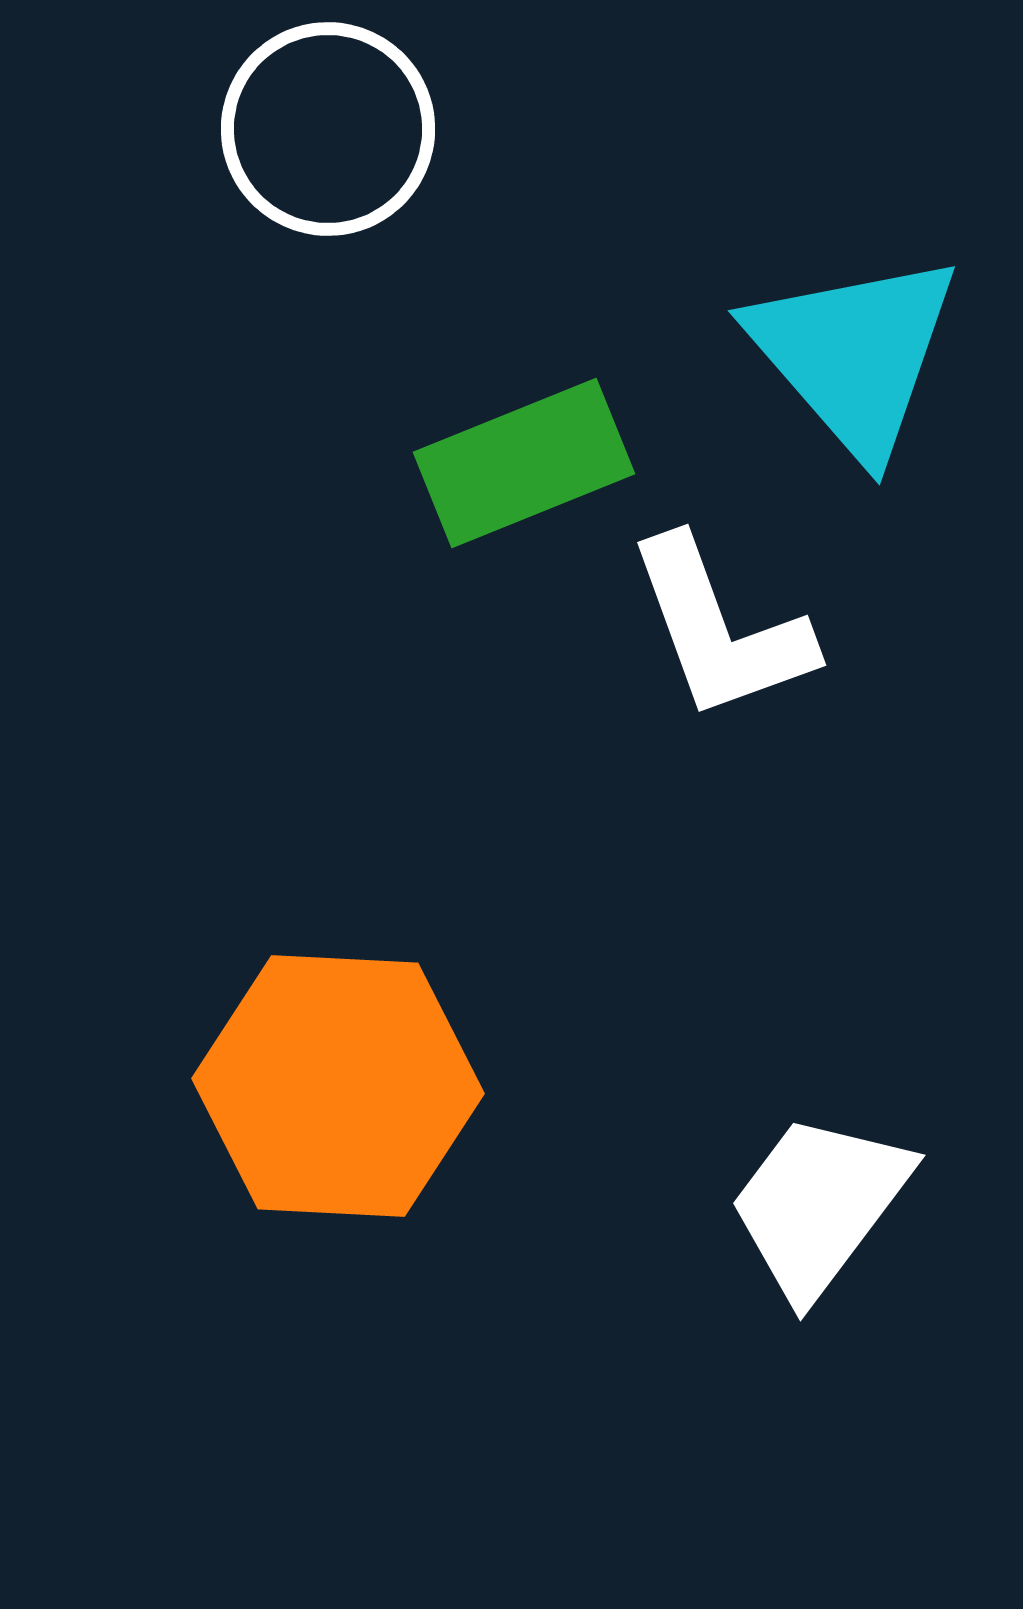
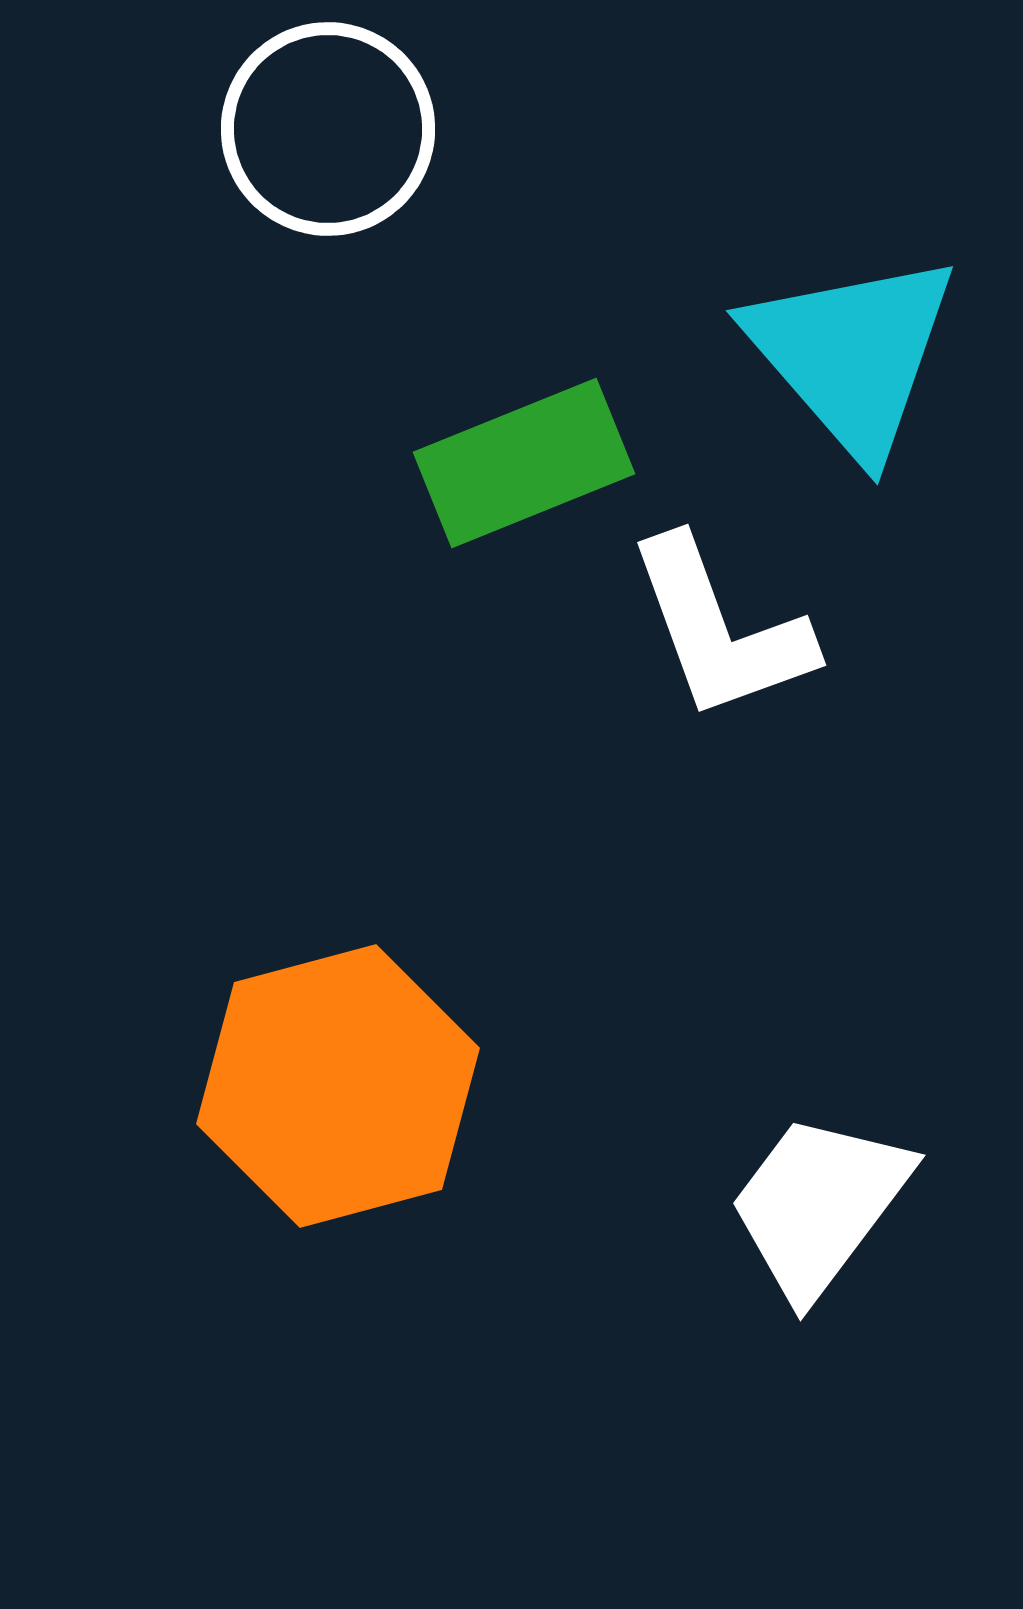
cyan triangle: moved 2 px left
orange hexagon: rotated 18 degrees counterclockwise
